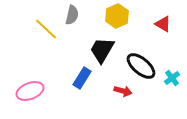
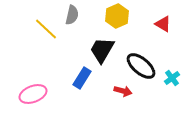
pink ellipse: moved 3 px right, 3 px down
